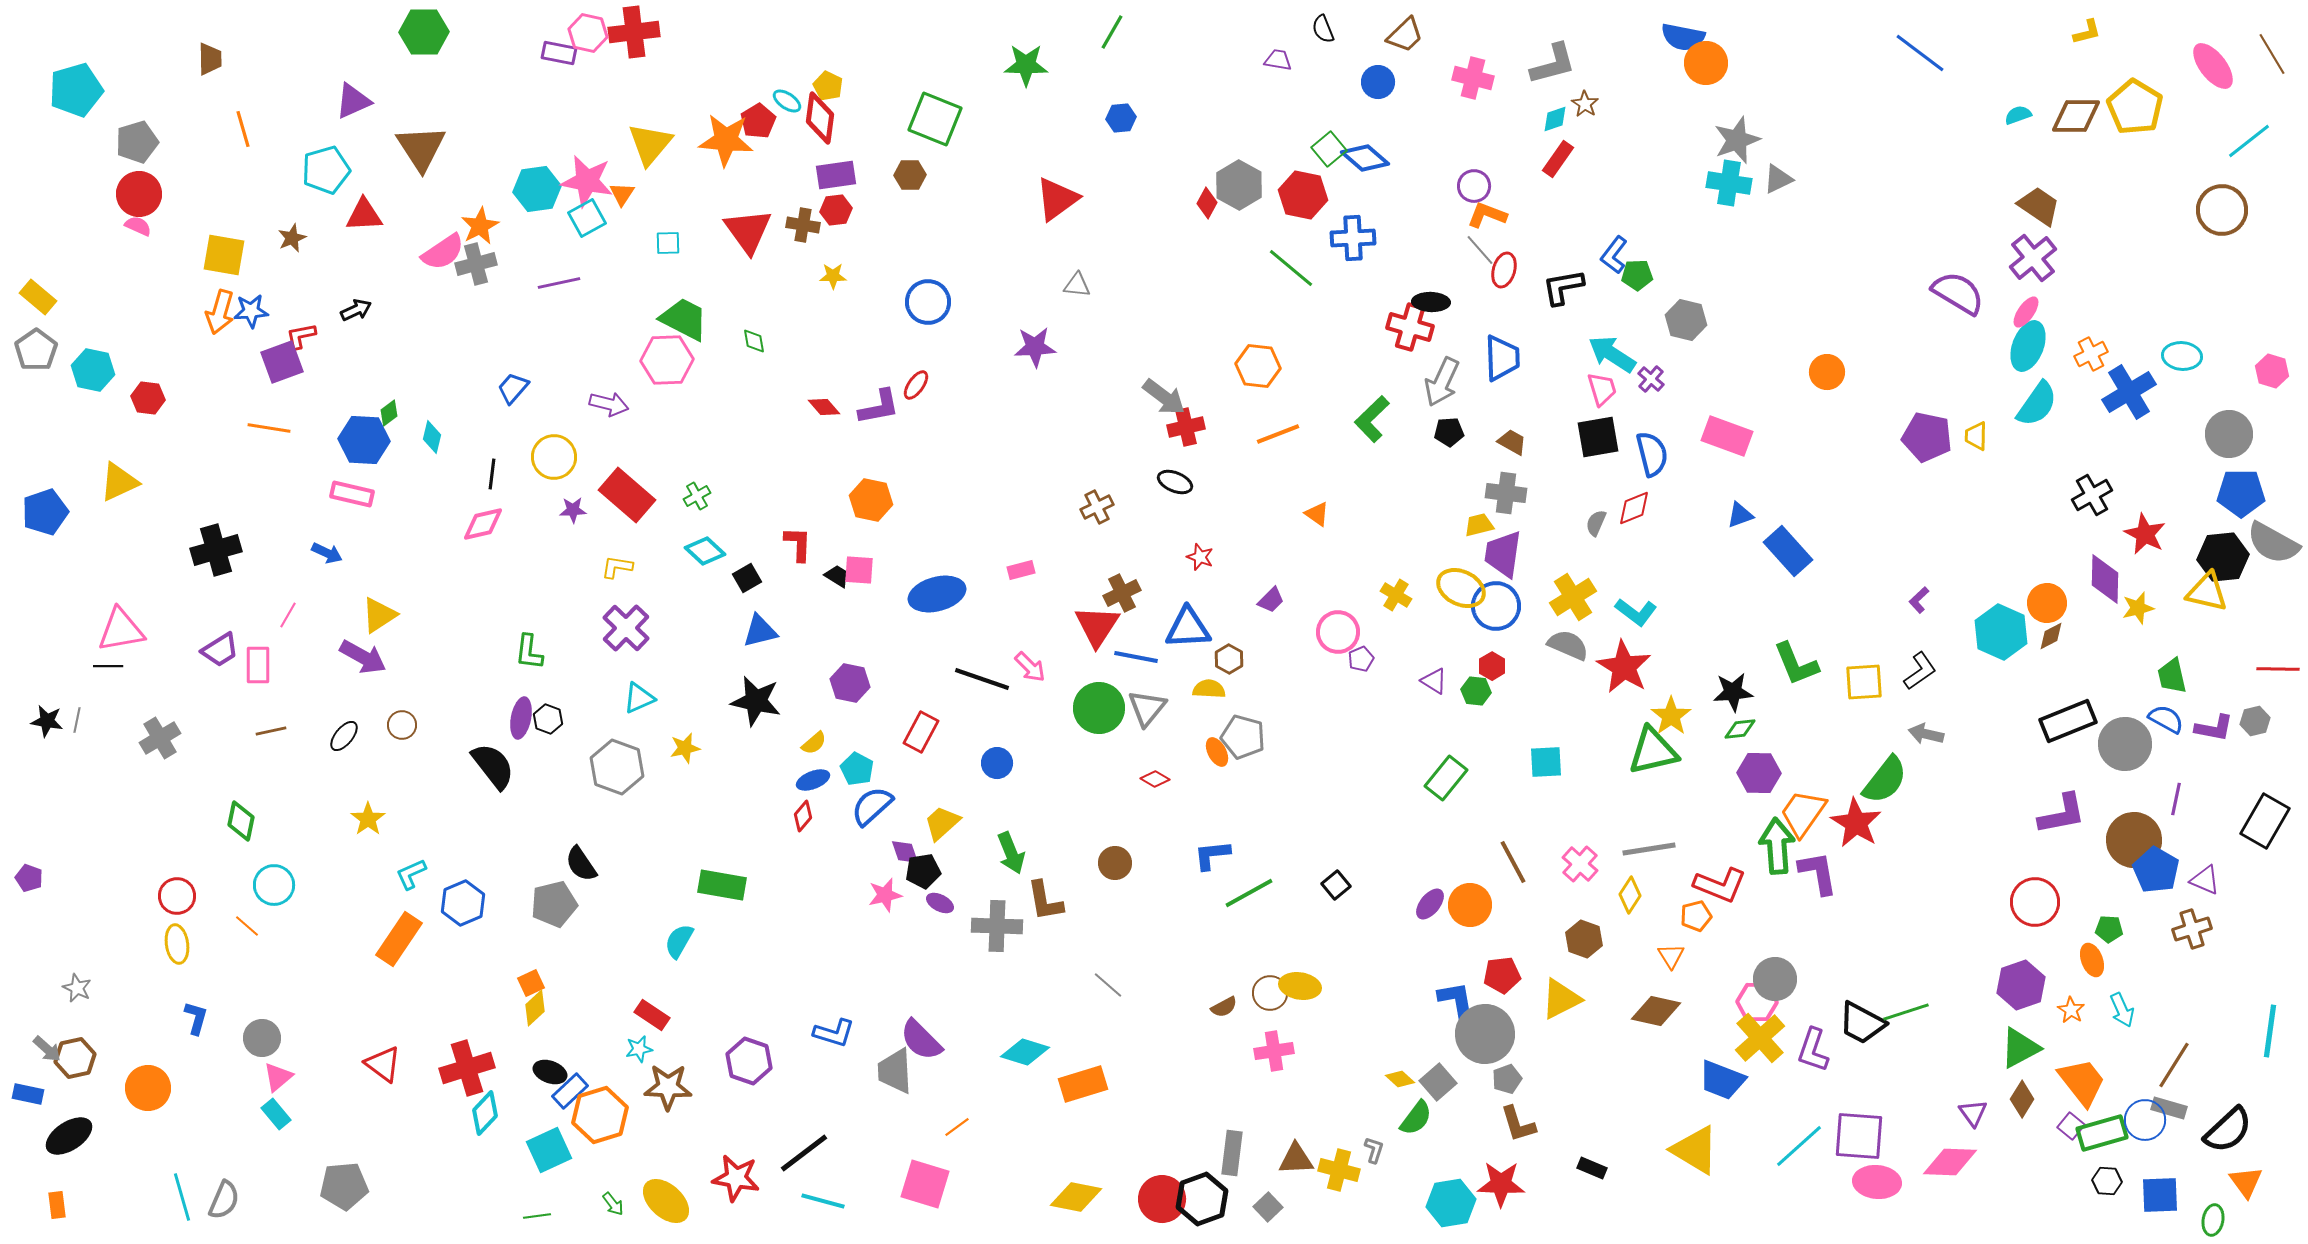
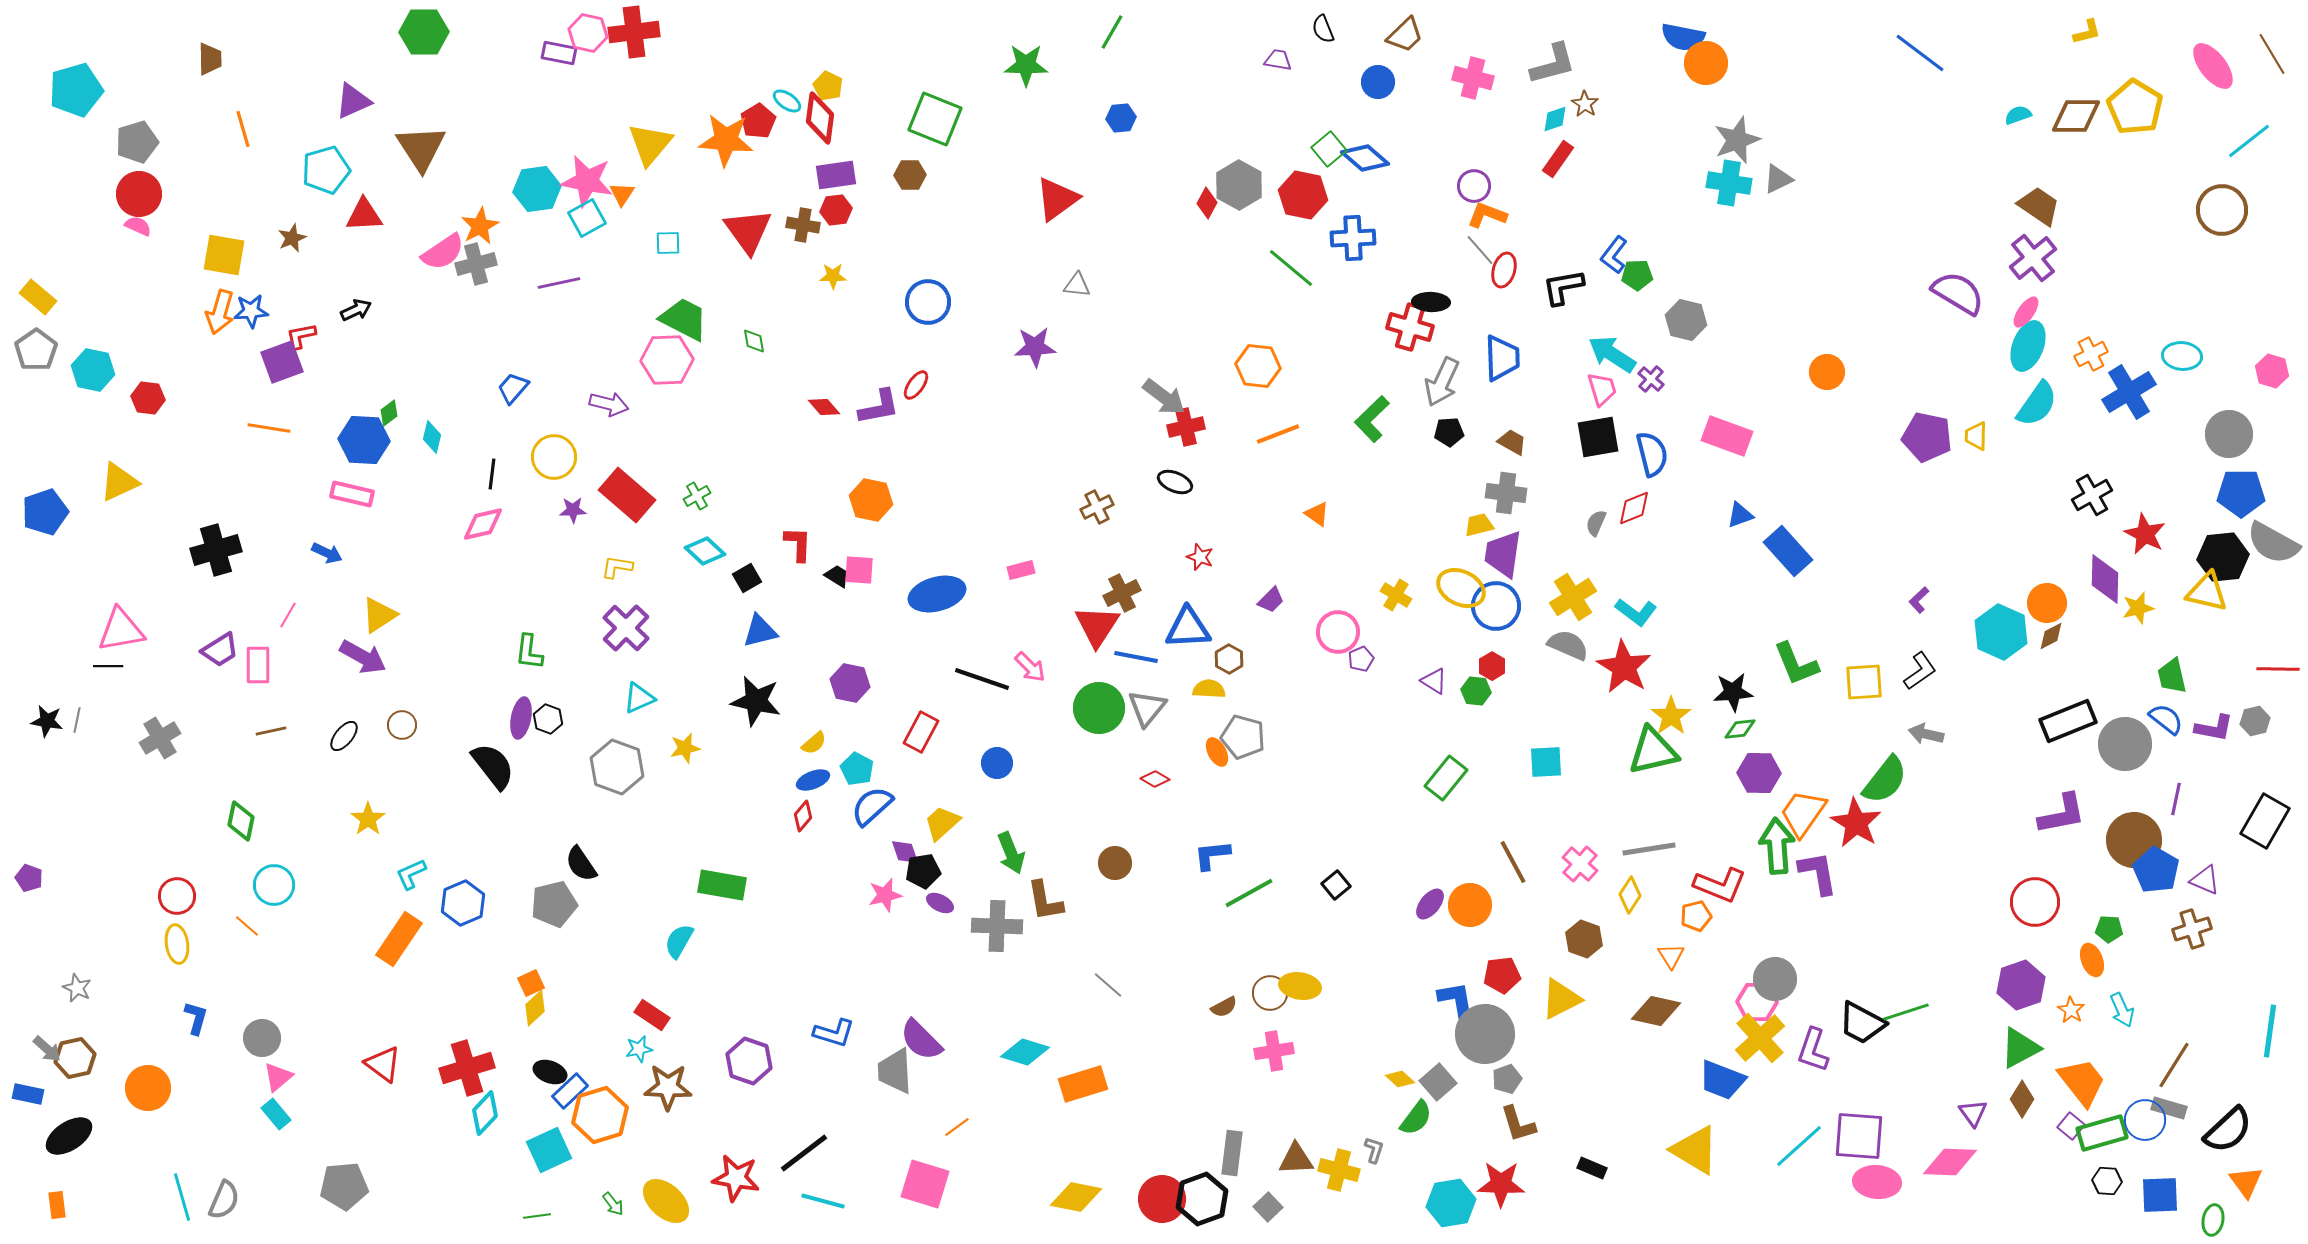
blue semicircle at (2166, 719): rotated 9 degrees clockwise
